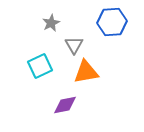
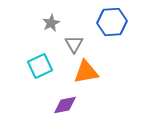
gray triangle: moved 1 px up
